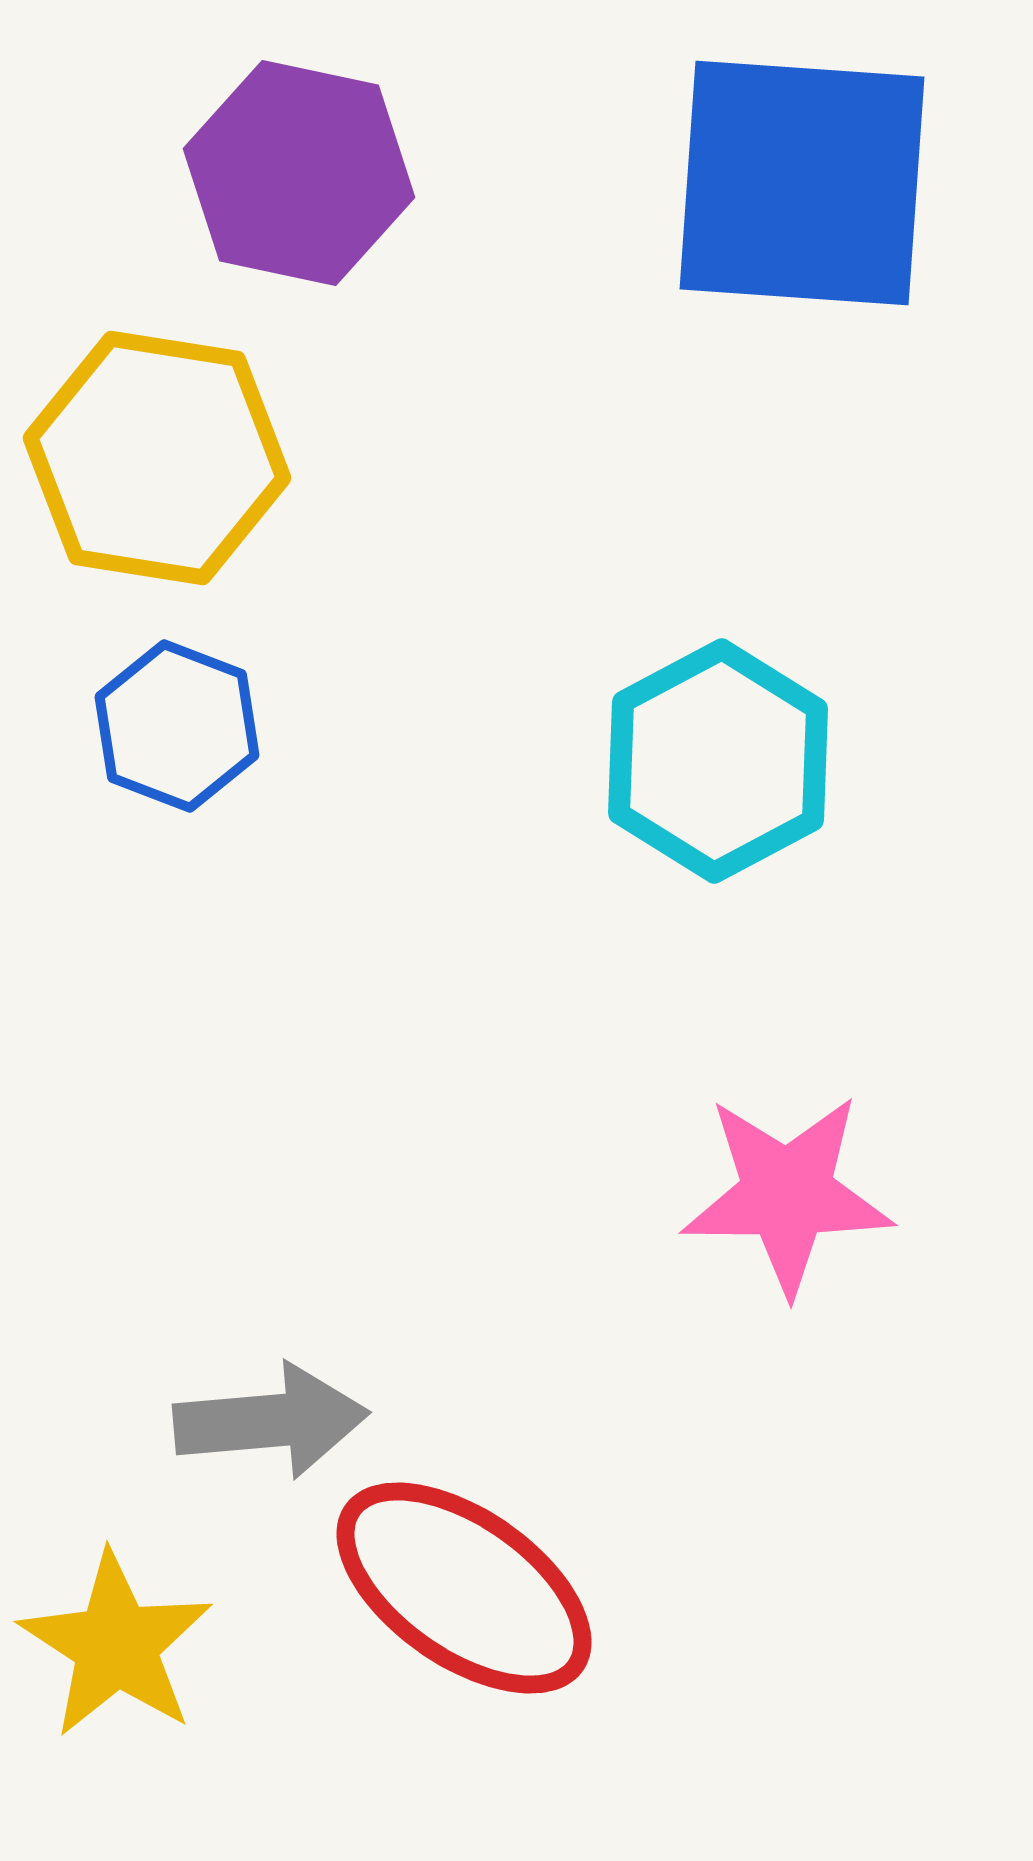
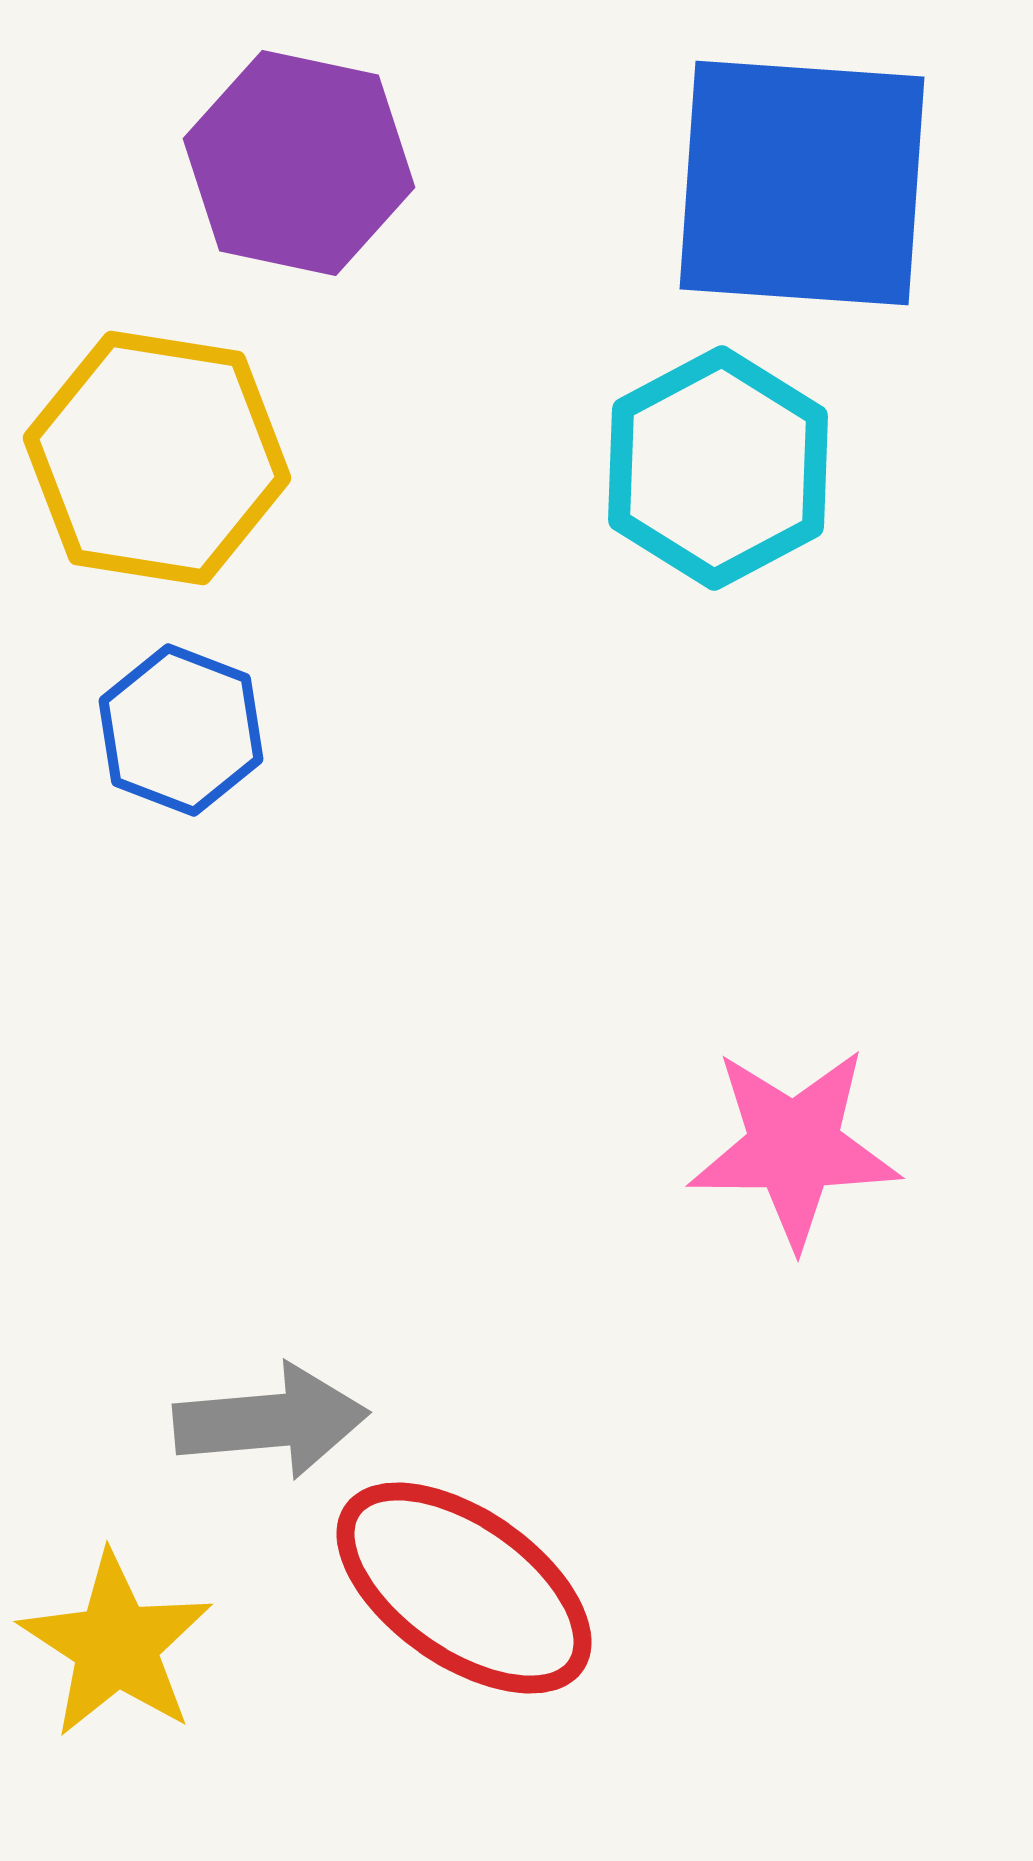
purple hexagon: moved 10 px up
blue hexagon: moved 4 px right, 4 px down
cyan hexagon: moved 293 px up
pink star: moved 7 px right, 47 px up
